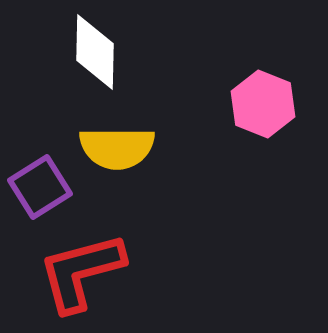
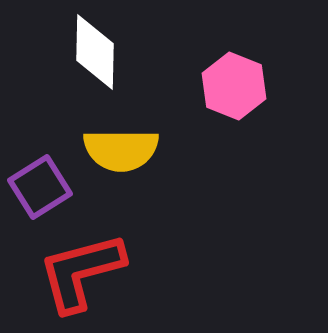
pink hexagon: moved 29 px left, 18 px up
yellow semicircle: moved 4 px right, 2 px down
